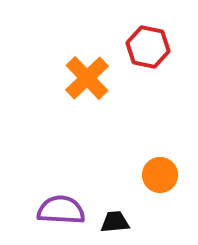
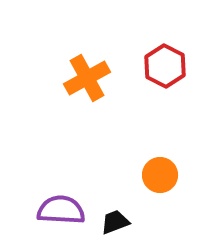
red hexagon: moved 17 px right, 19 px down; rotated 15 degrees clockwise
orange cross: rotated 15 degrees clockwise
black trapezoid: rotated 16 degrees counterclockwise
